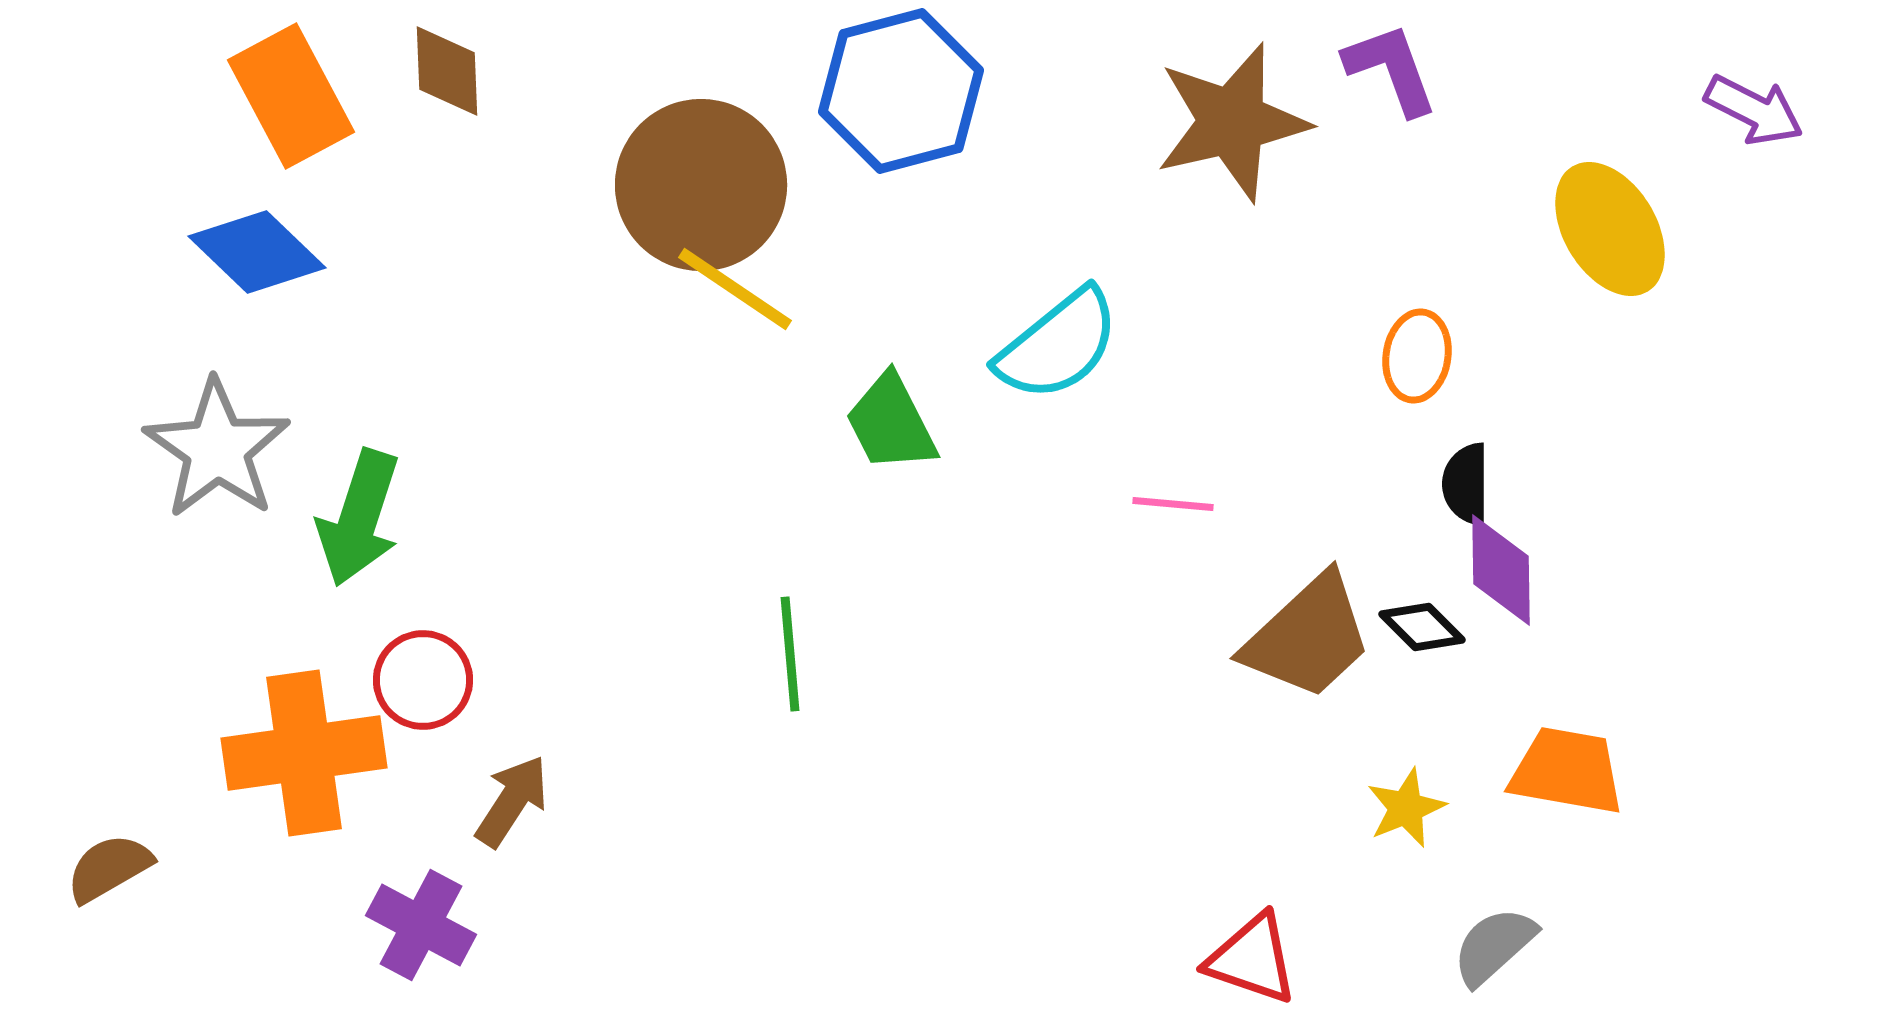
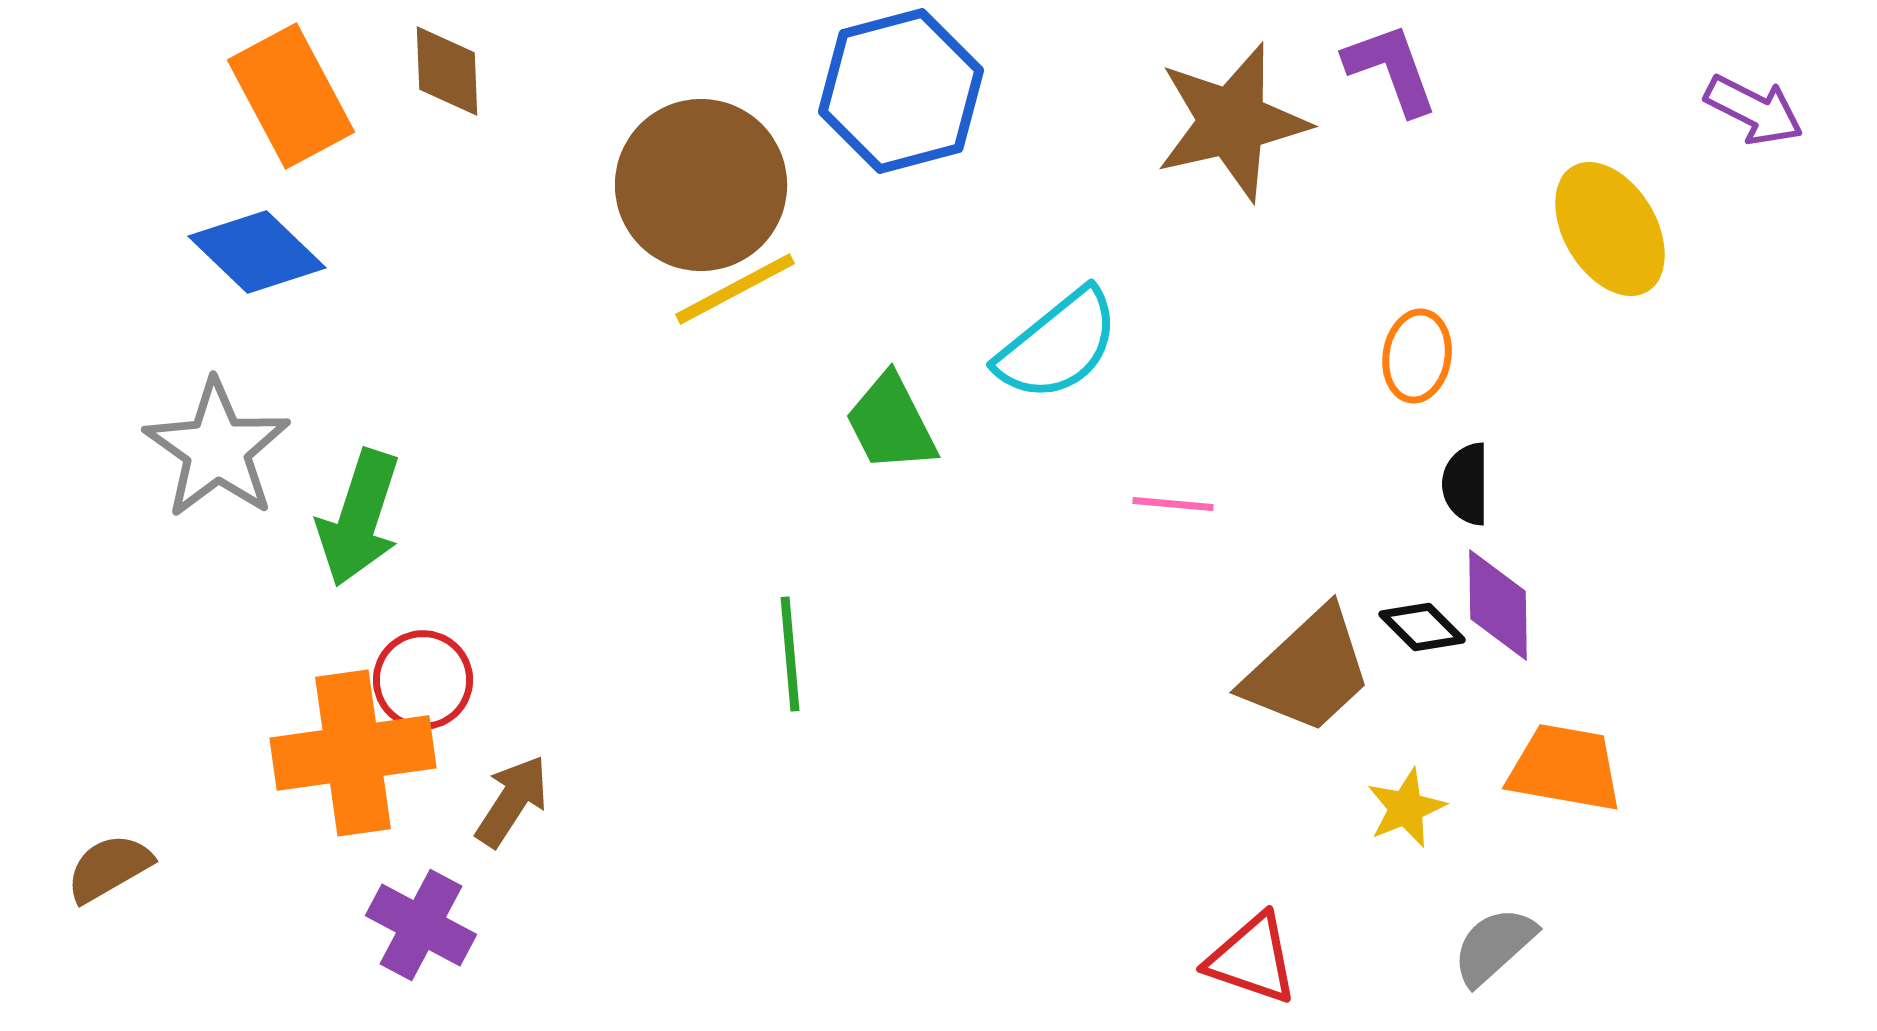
yellow line: rotated 62 degrees counterclockwise
purple diamond: moved 3 px left, 35 px down
brown trapezoid: moved 34 px down
orange cross: moved 49 px right
orange trapezoid: moved 2 px left, 3 px up
